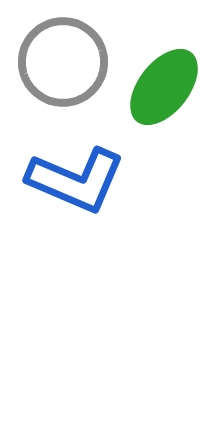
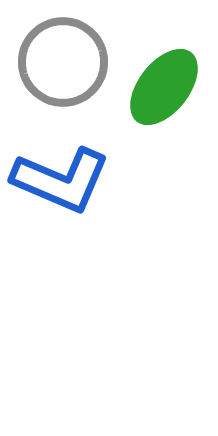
blue L-shape: moved 15 px left
